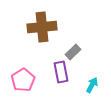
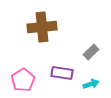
gray rectangle: moved 18 px right
purple rectangle: moved 1 px right, 1 px down; rotated 70 degrees counterclockwise
cyan arrow: moved 1 px left, 1 px up; rotated 42 degrees clockwise
